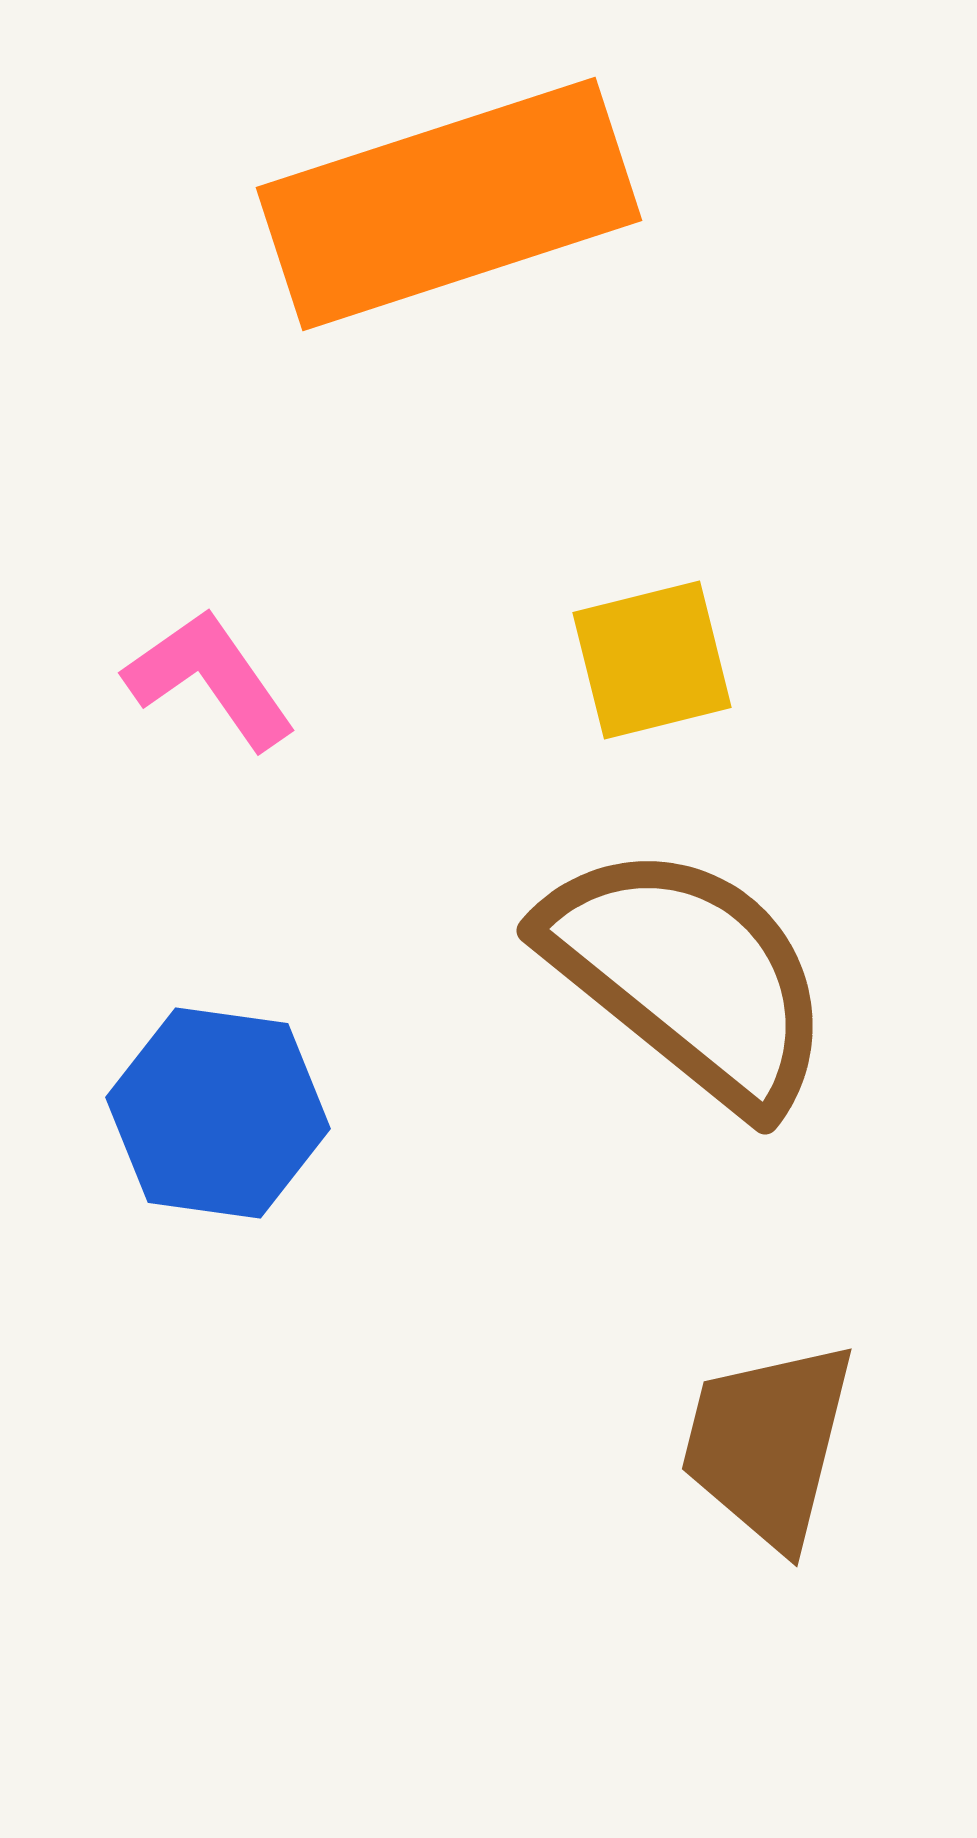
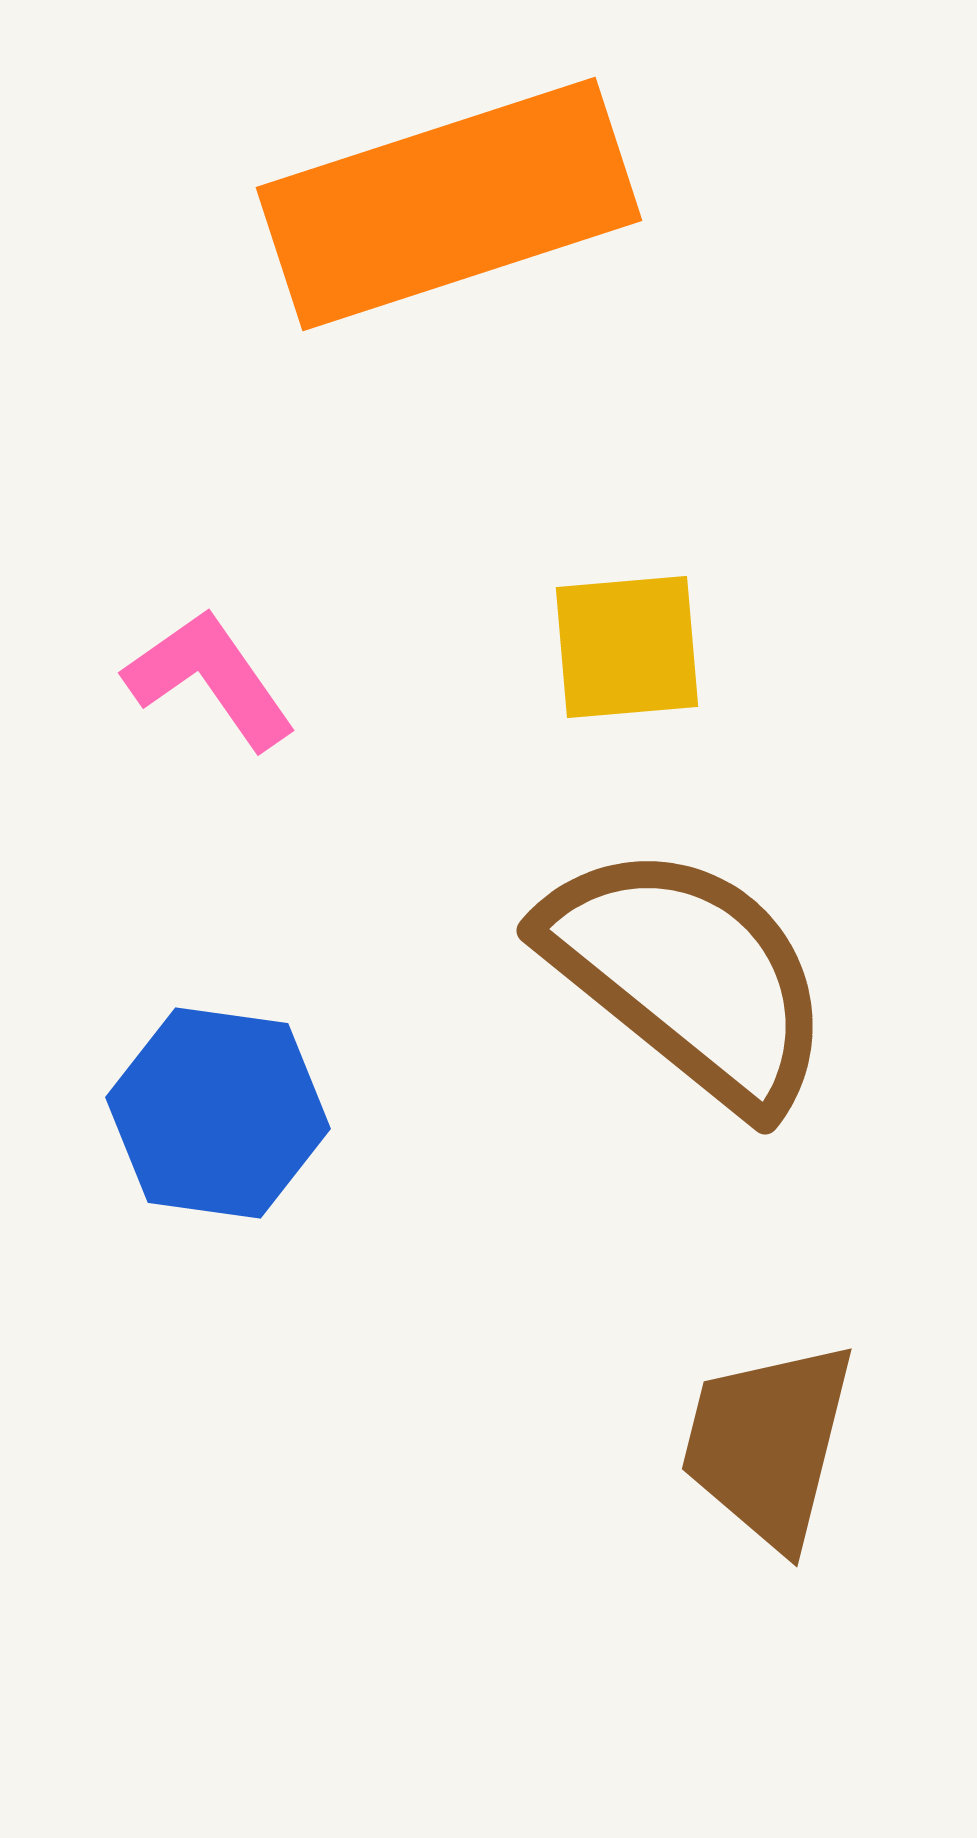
yellow square: moved 25 px left, 13 px up; rotated 9 degrees clockwise
